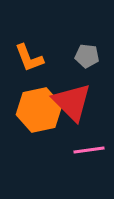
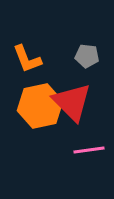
orange L-shape: moved 2 px left, 1 px down
orange hexagon: moved 1 px right, 4 px up
